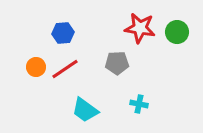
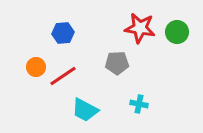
red line: moved 2 px left, 7 px down
cyan trapezoid: rotated 8 degrees counterclockwise
